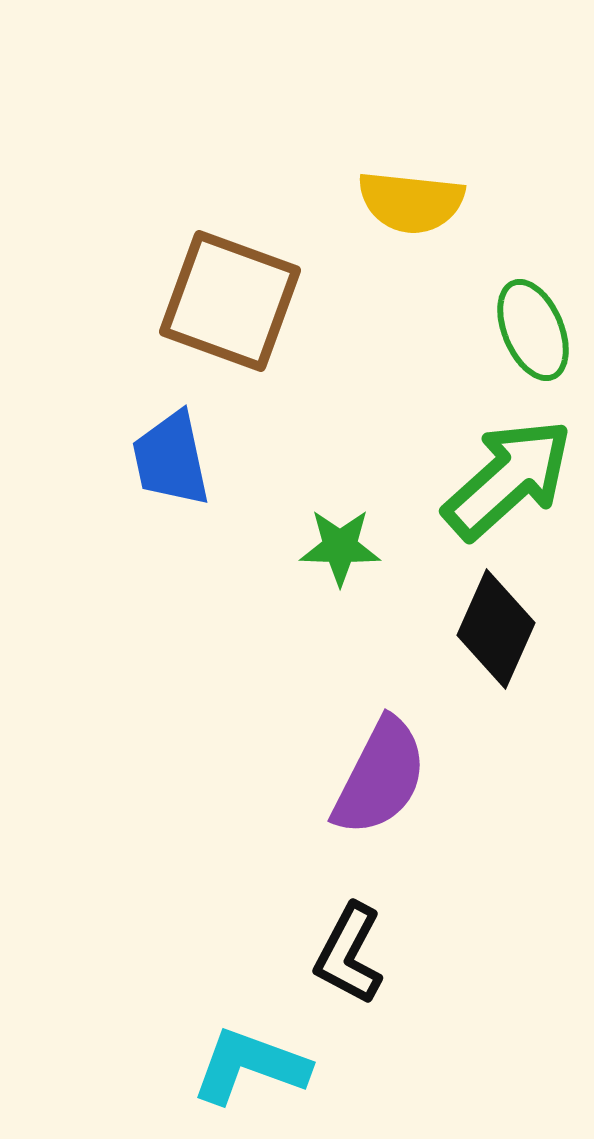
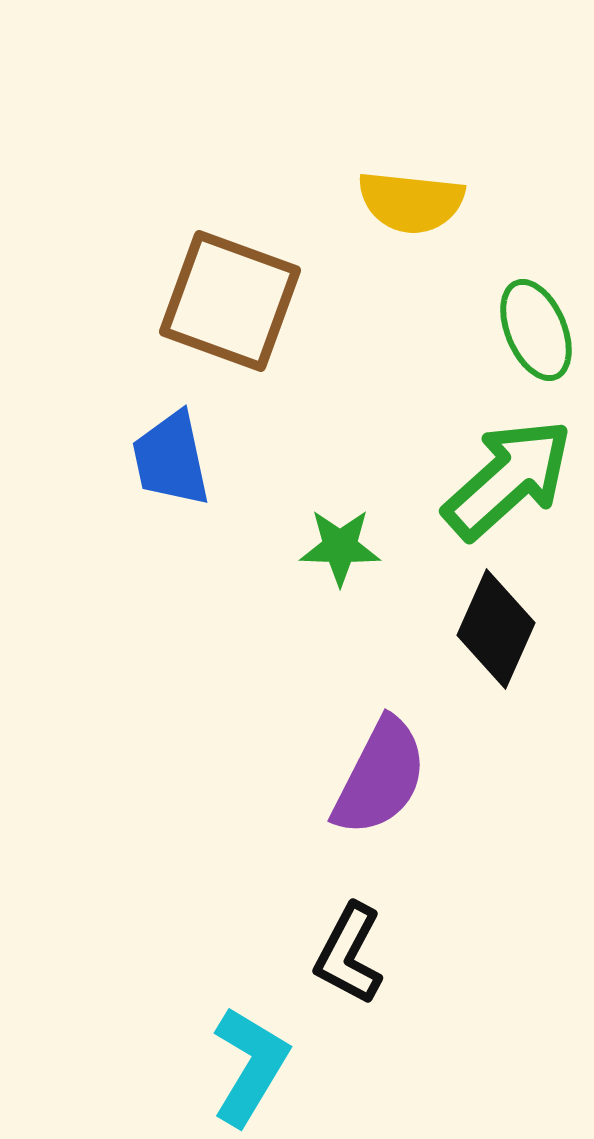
green ellipse: moved 3 px right
cyan L-shape: rotated 101 degrees clockwise
